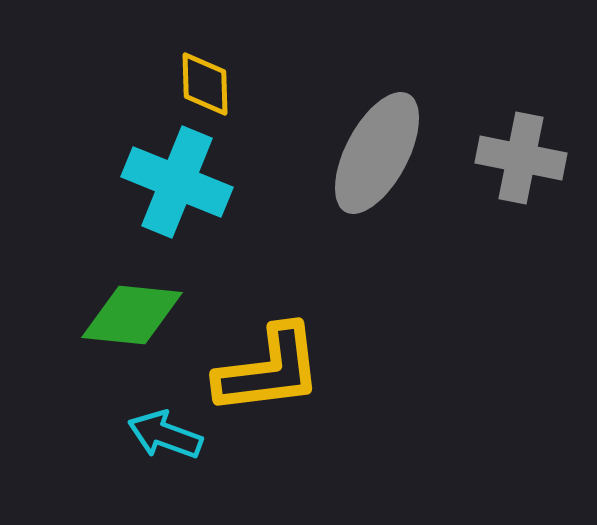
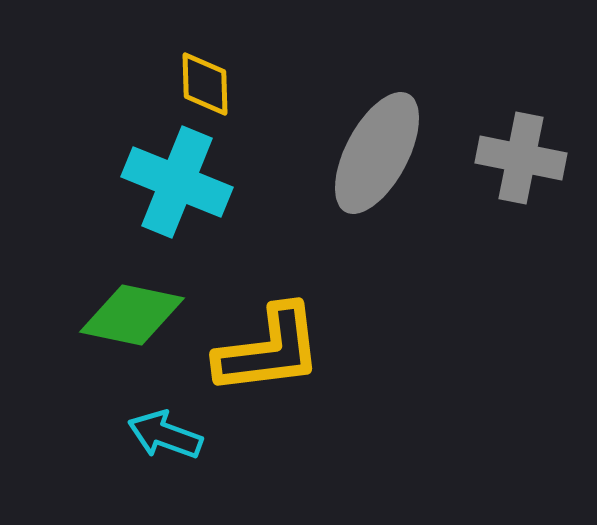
green diamond: rotated 6 degrees clockwise
yellow L-shape: moved 20 px up
